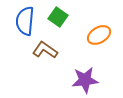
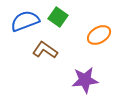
blue semicircle: rotated 64 degrees clockwise
